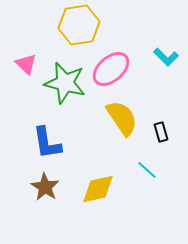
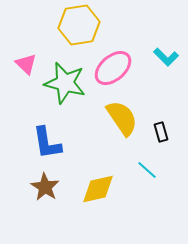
pink ellipse: moved 2 px right, 1 px up
